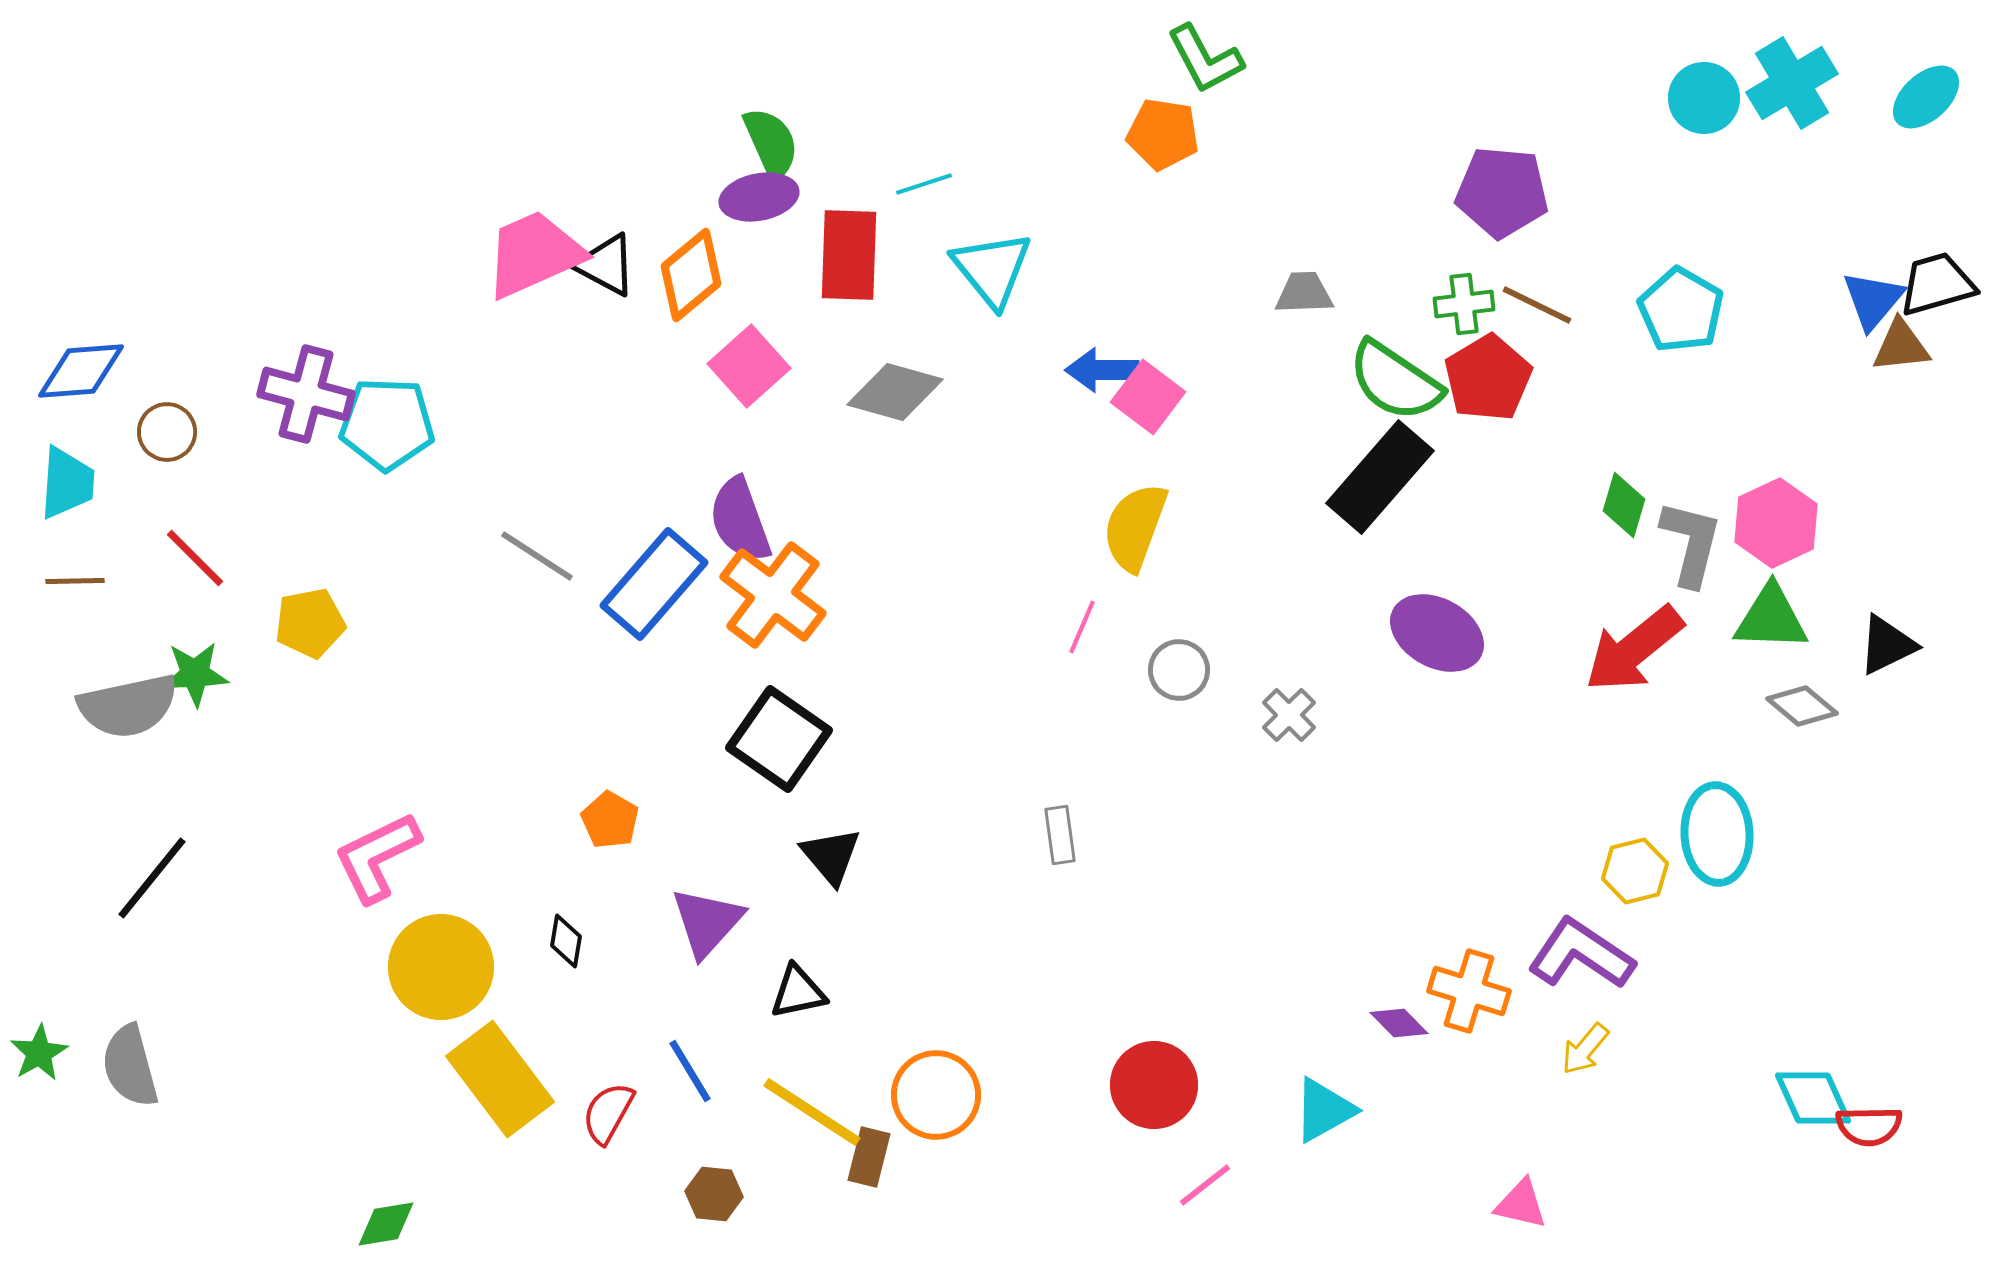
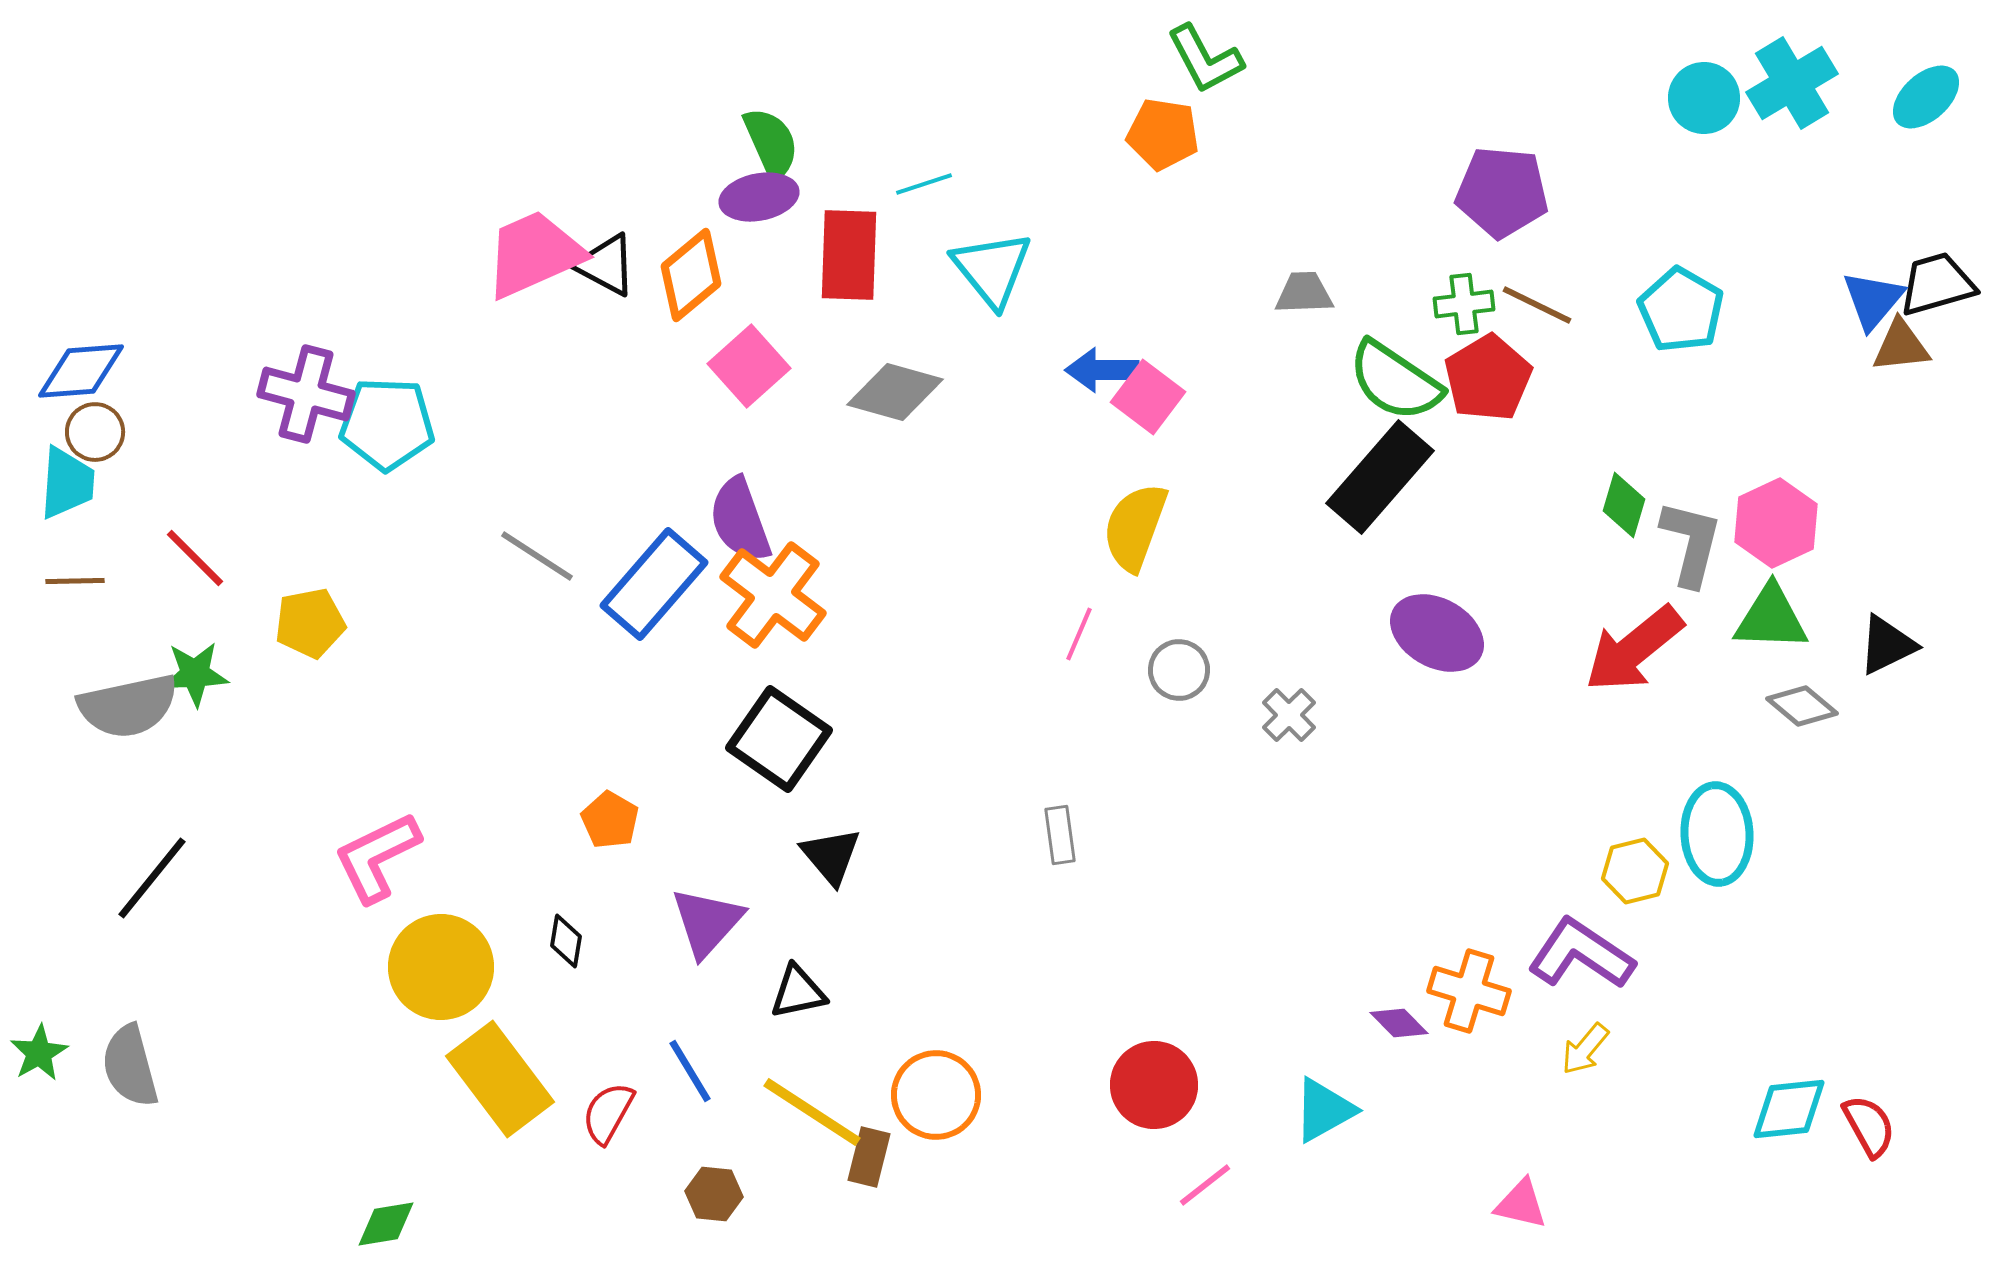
brown circle at (167, 432): moved 72 px left
pink line at (1082, 627): moved 3 px left, 7 px down
cyan diamond at (1813, 1098): moved 24 px left, 11 px down; rotated 72 degrees counterclockwise
red semicircle at (1869, 1126): rotated 118 degrees counterclockwise
